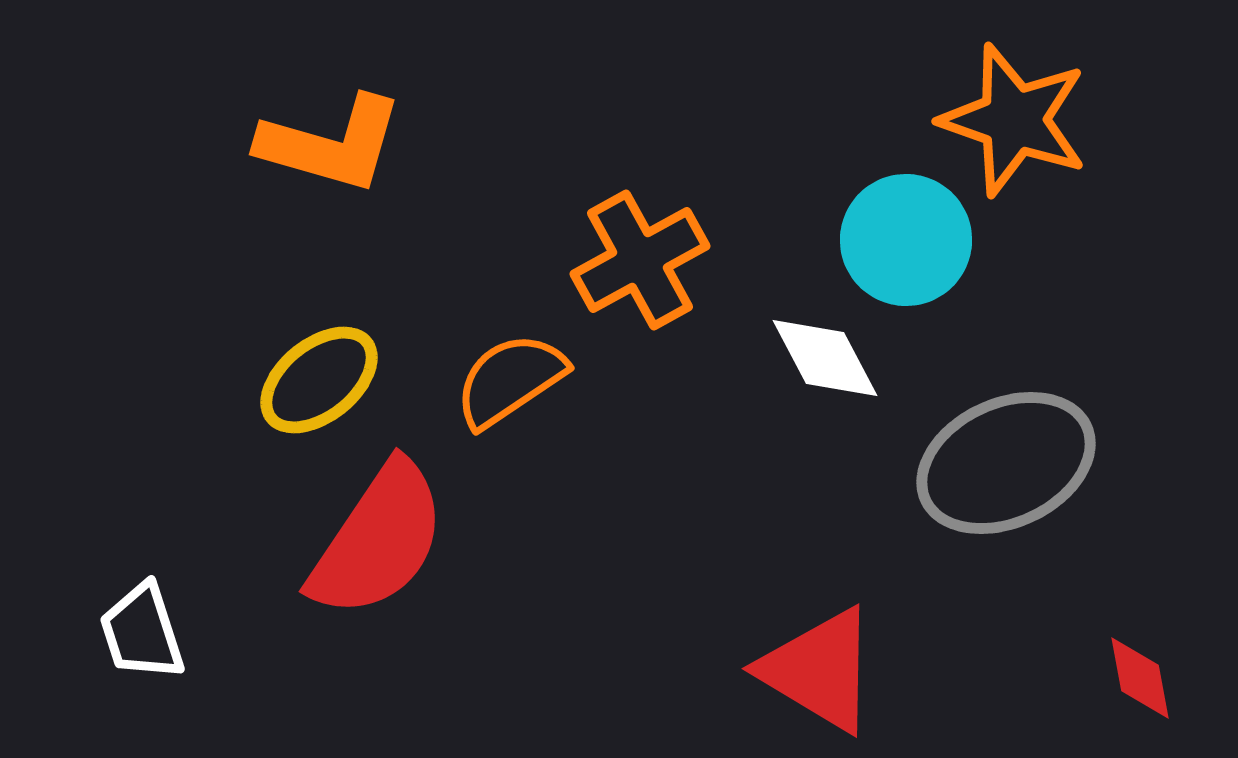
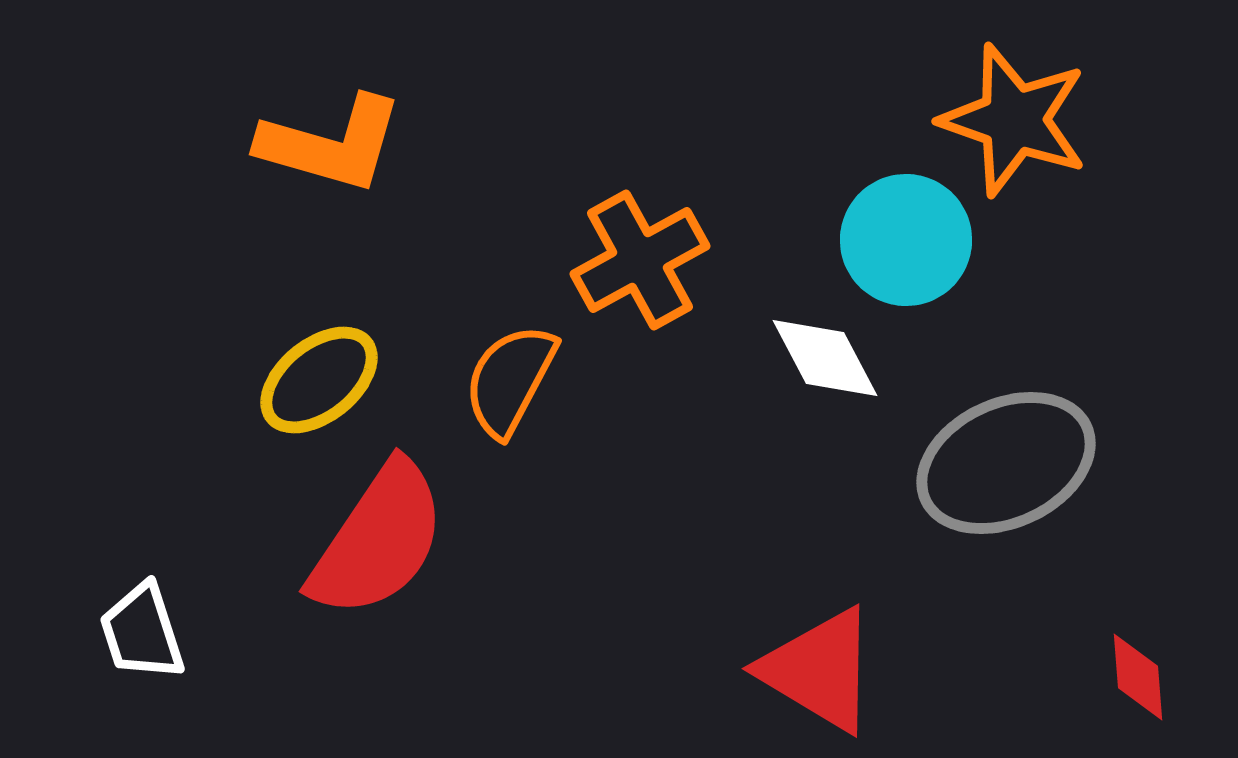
orange semicircle: rotated 28 degrees counterclockwise
red diamond: moved 2 px left, 1 px up; rotated 6 degrees clockwise
